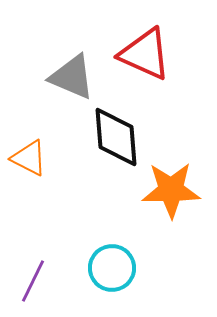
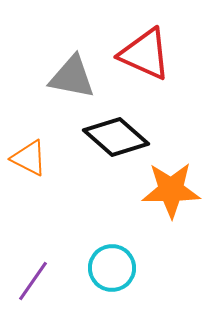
gray triangle: rotated 12 degrees counterclockwise
black diamond: rotated 44 degrees counterclockwise
purple line: rotated 9 degrees clockwise
